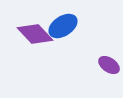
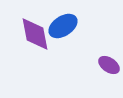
purple diamond: rotated 33 degrees clockwise
